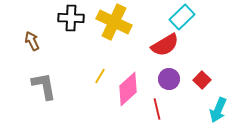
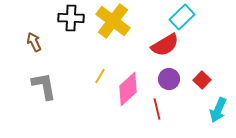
yellow cross: moved 1 px left, 1 px up; rotated 12 degrees clockwise
brown arrow: moved 2 px right, 1 px down
